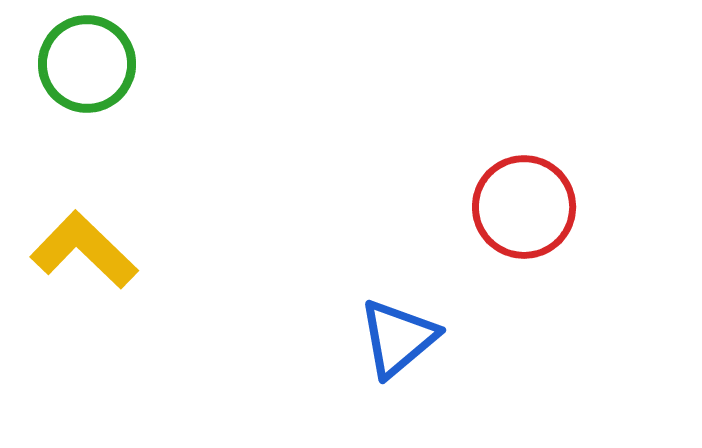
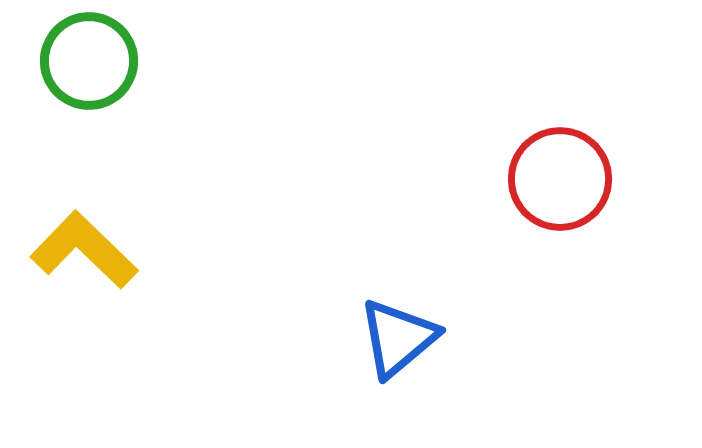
green circle: moved 2 px right, 3 px up
red circle: moved 36 px right, 28 px up
